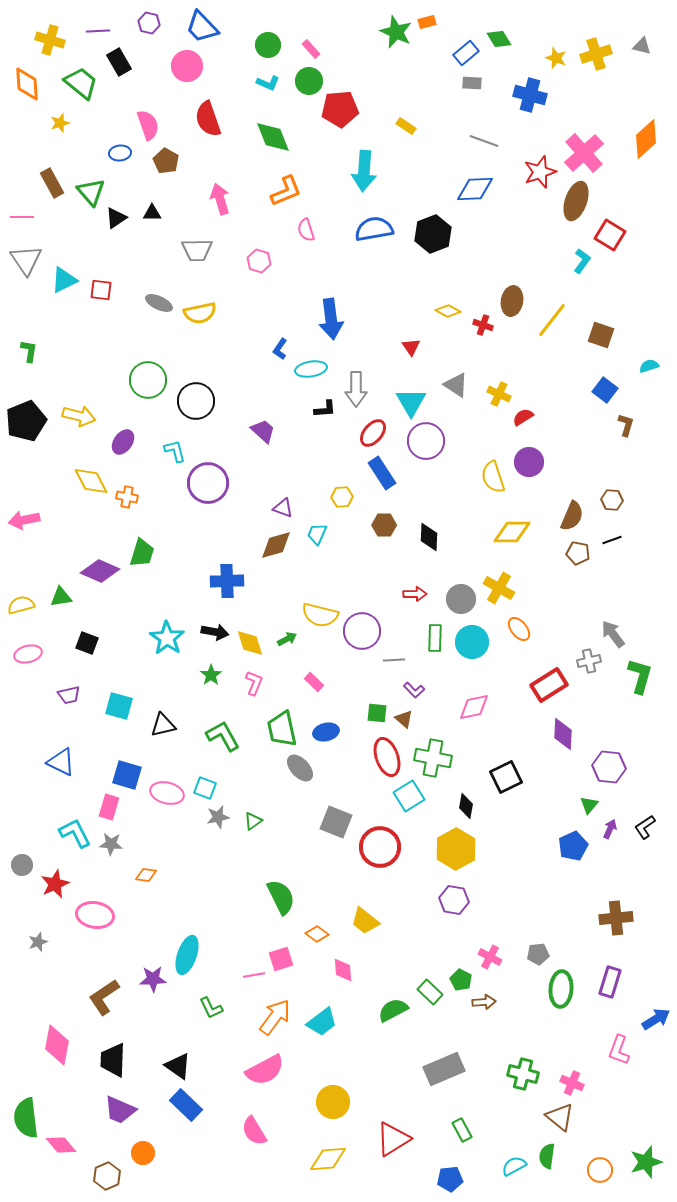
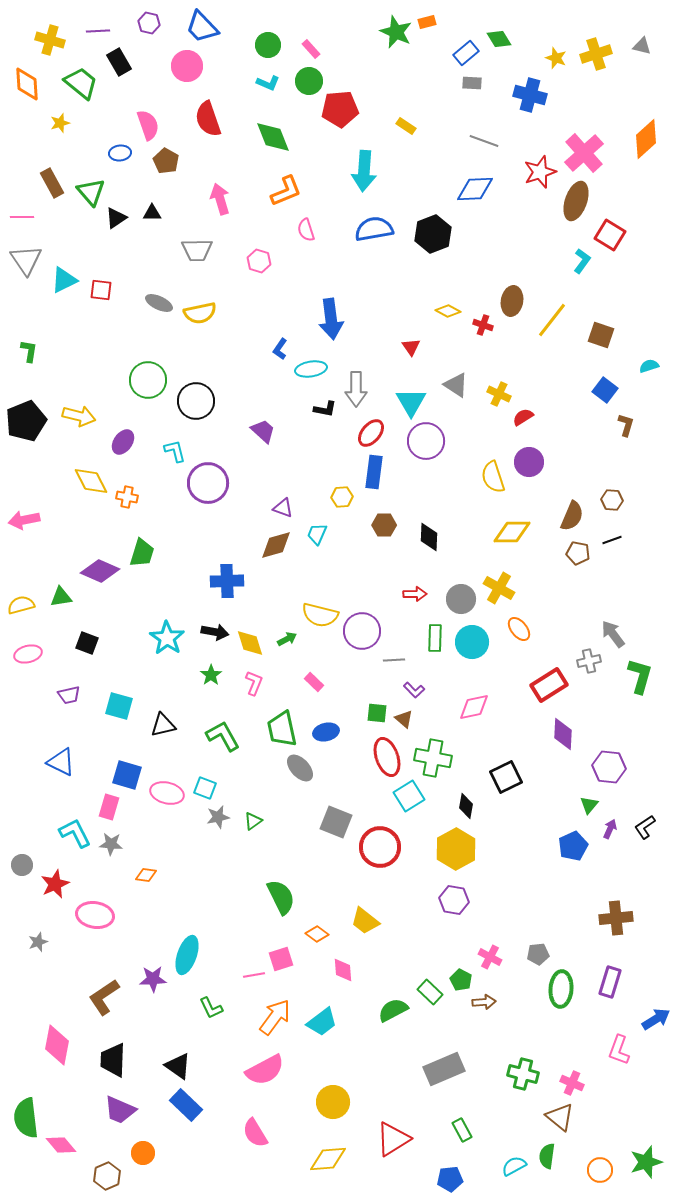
black L-shape at (325, 409): rotated 15 degrees clockwise
red ellipse at (373, 433): moved 2 px left
blue rectangle at (382, 473): moved 8 px left, 1 px up; rotated 40 degrees clockwise
pink semicircle at (254, 1131): moved 1 px right, 2 px down
